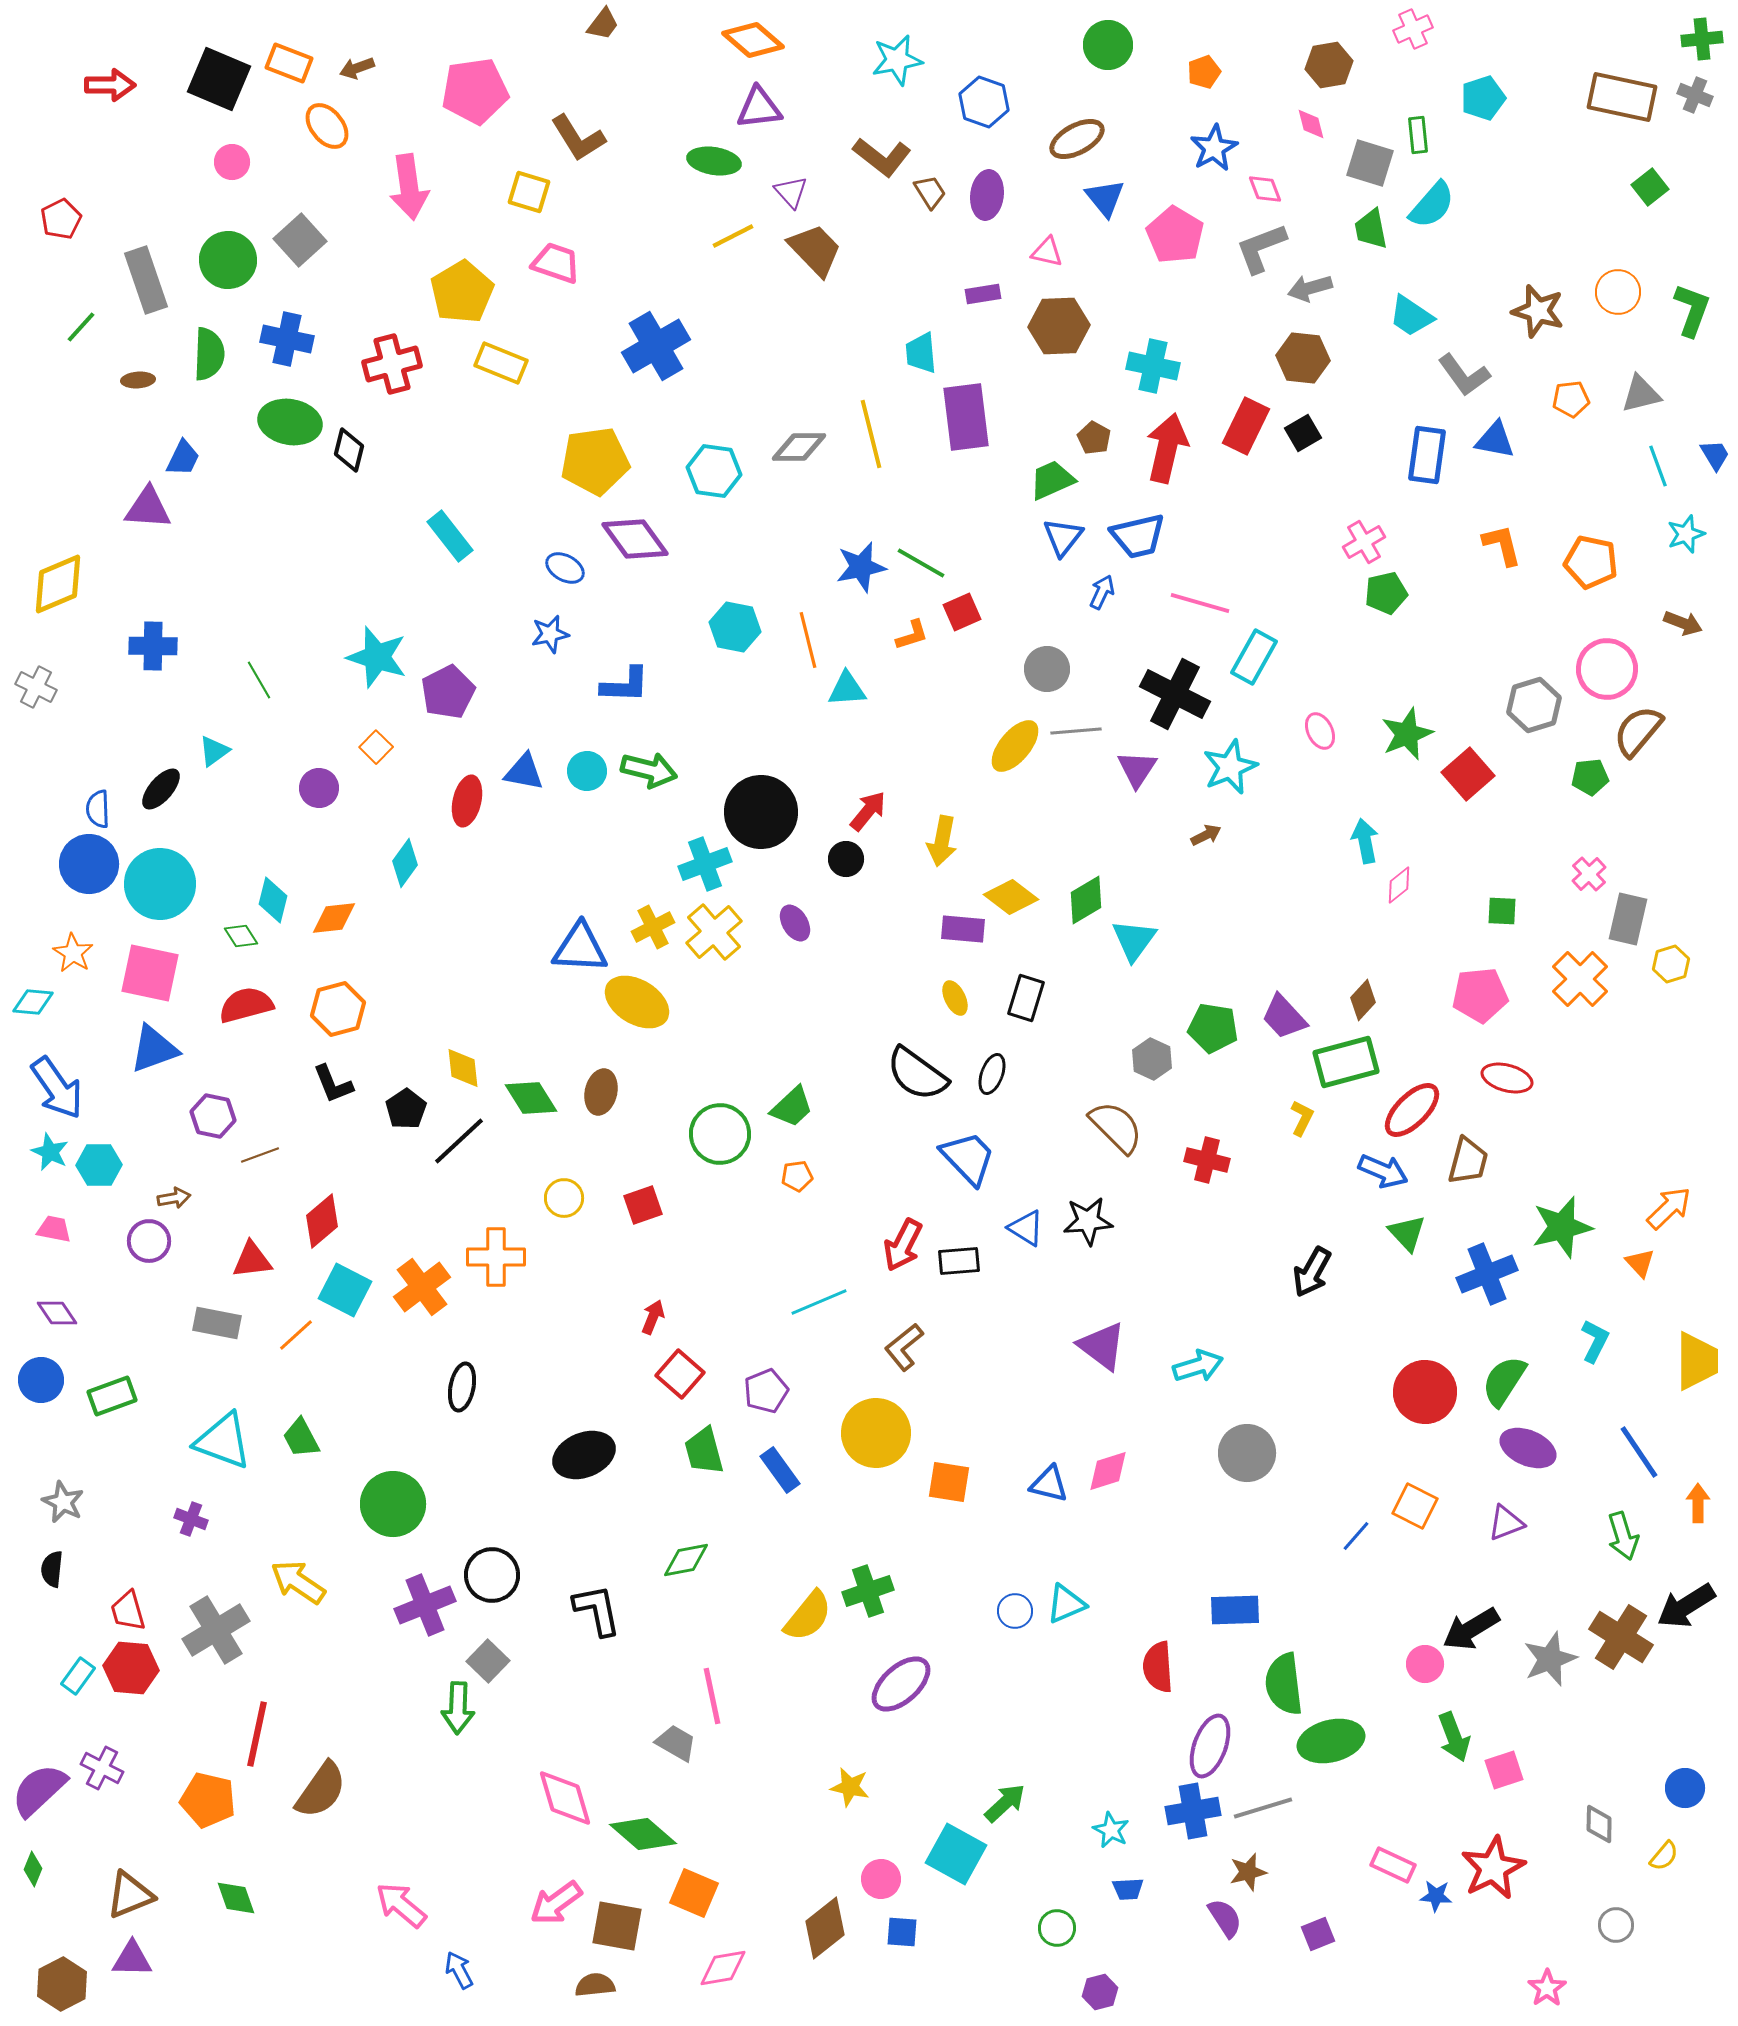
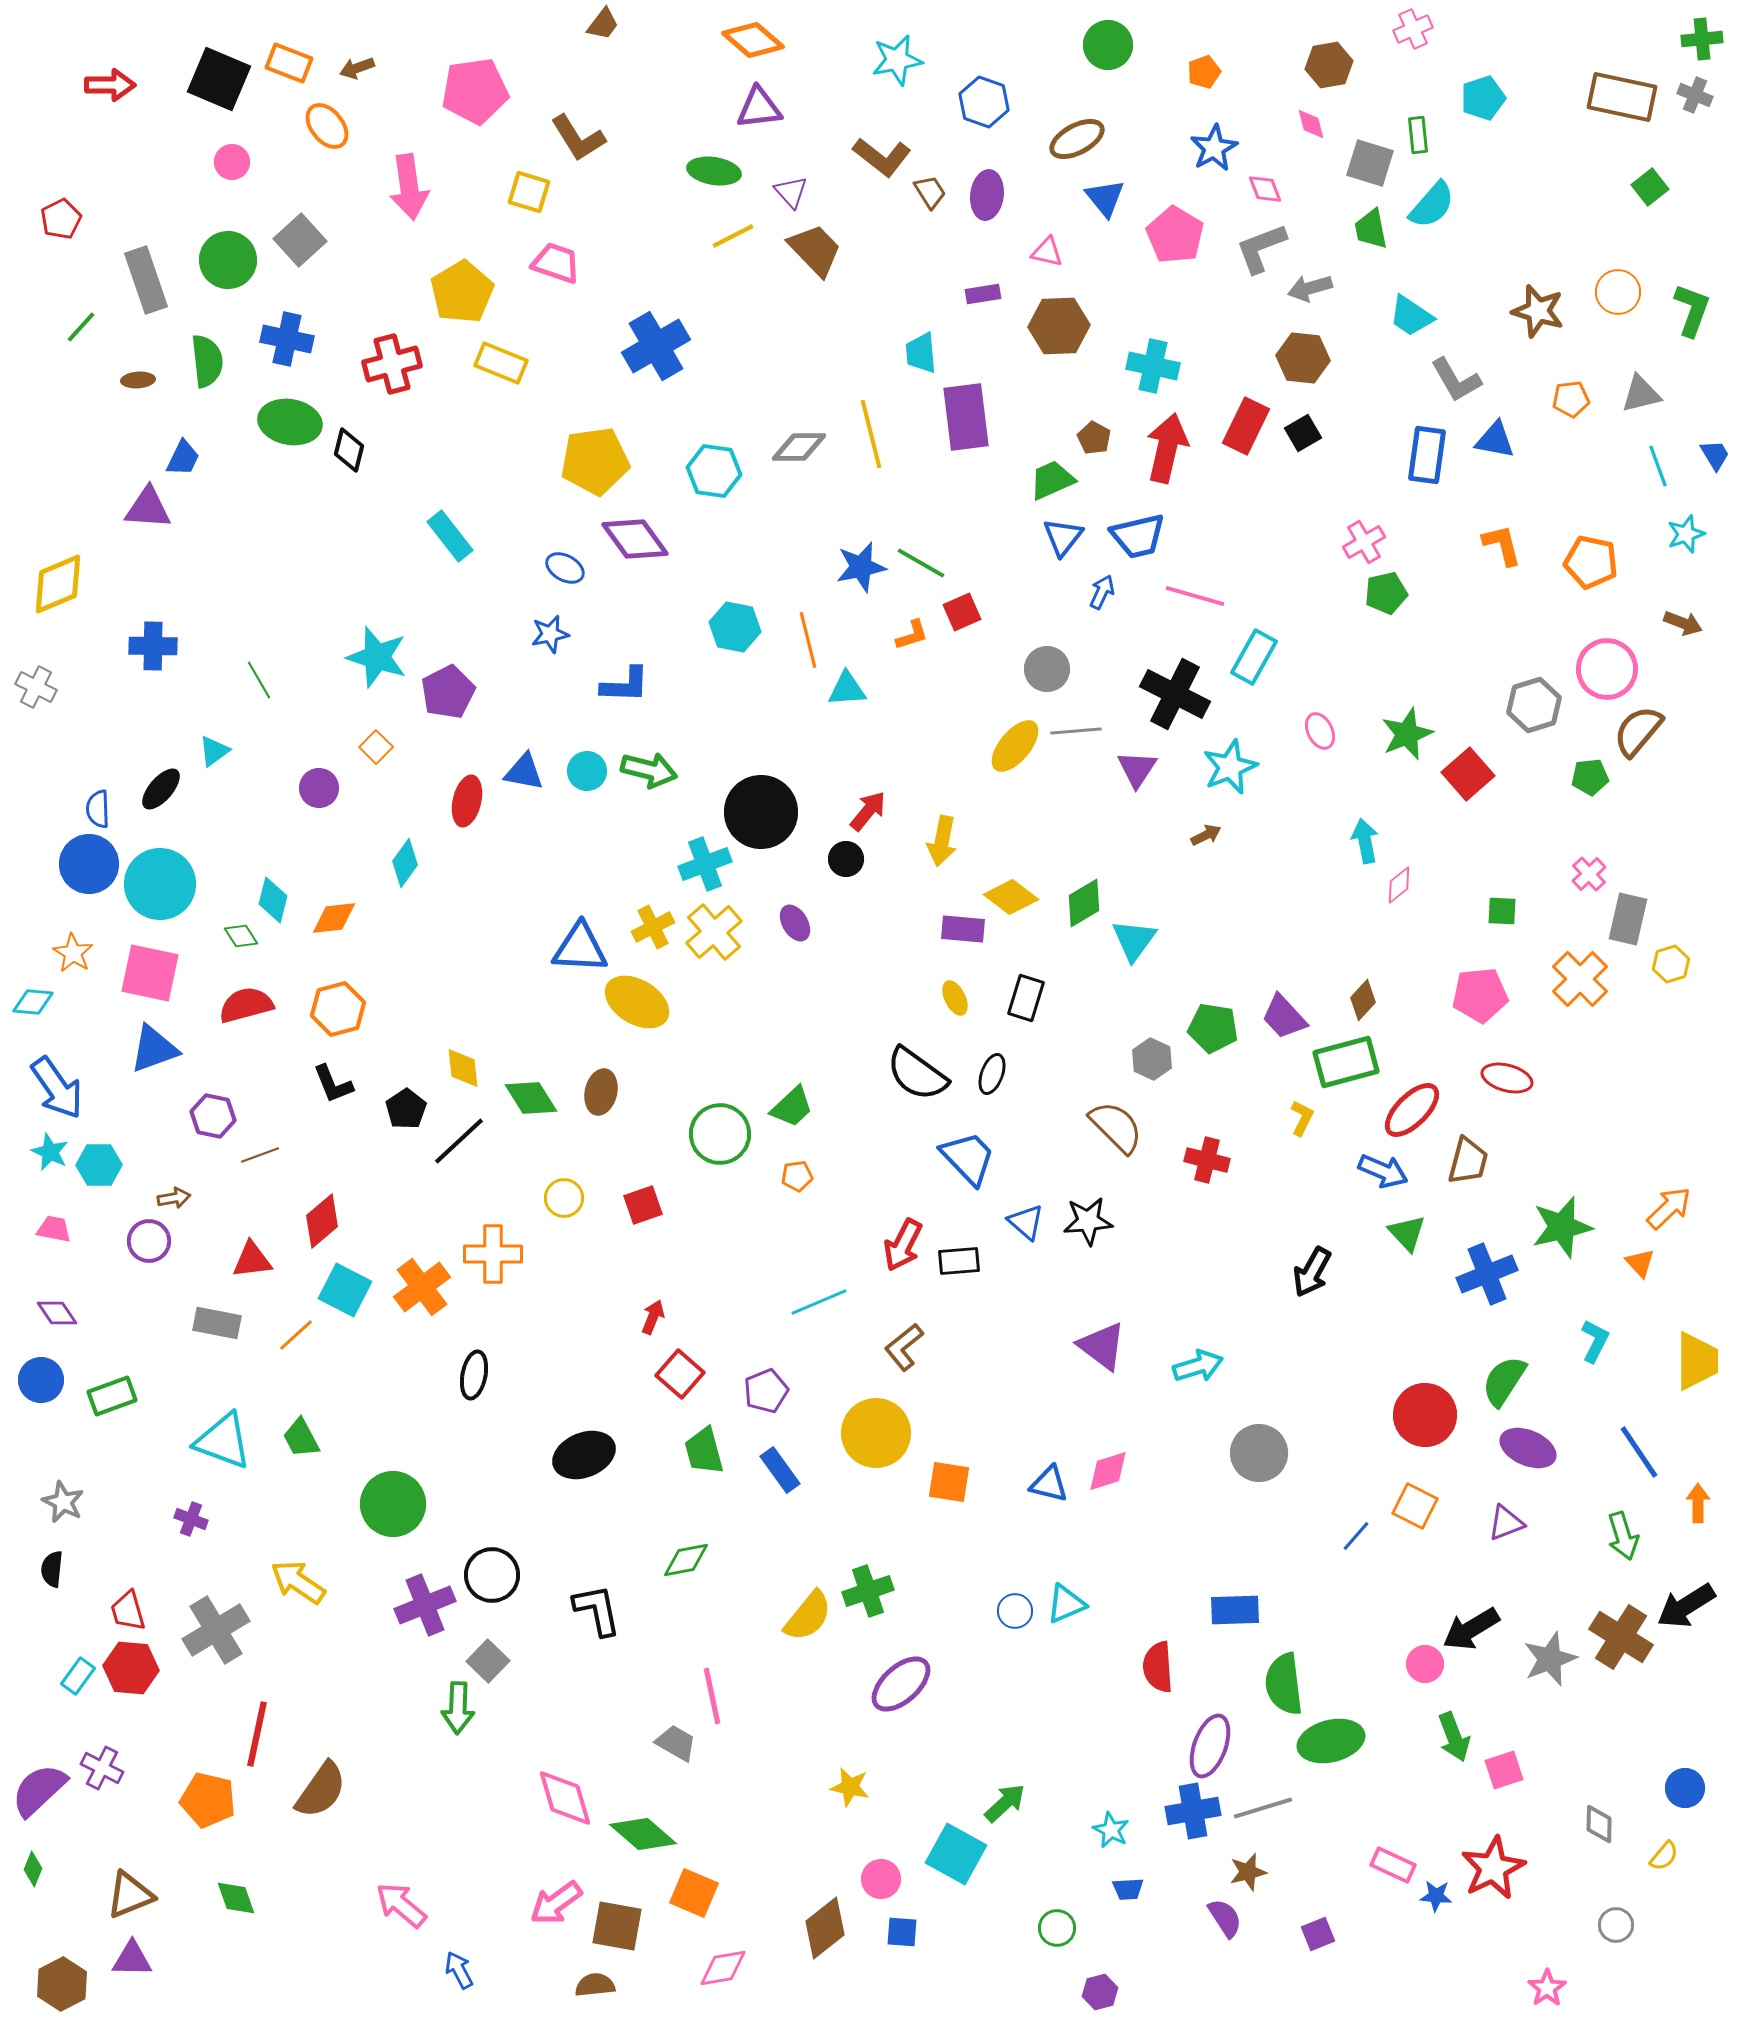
green ellipse at (714, 161): moved 10 px down
green semicircle at (209, 354): moved 2 px left, 7 px down; rotated 8 degrees counterclockwise
gray L-shape at (1464, 375): moved 8 px left, 5 px down; rotated 6 degrees clockwise
pink line at (1200, 603): moved 5 px left, 7 px up
green diamond at (1086, 900): moved 2 px left, 3 px down
blue triangle at (1026, 1228): moved 6 px up; rotated 9 degrees clockwise
orange cross at (496, 1257): moved 3 px left, 3 px up
black ellipse at (462, 1387): moved 12 px right, 12 px up
red circle at (1425, 1392): moved 23 px down
gray circle at (1247, 1453): moved 12 px right
